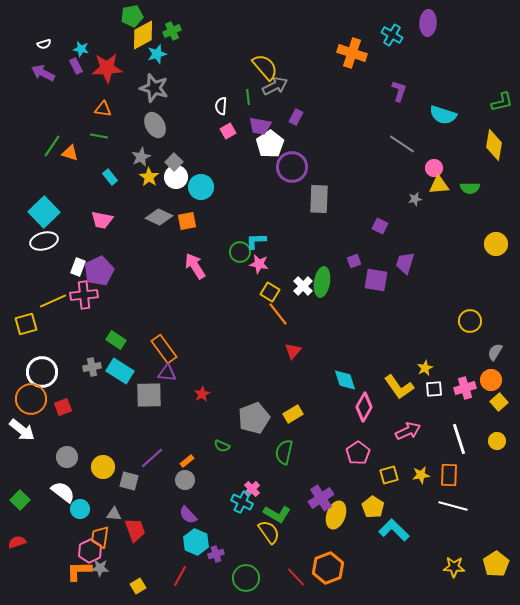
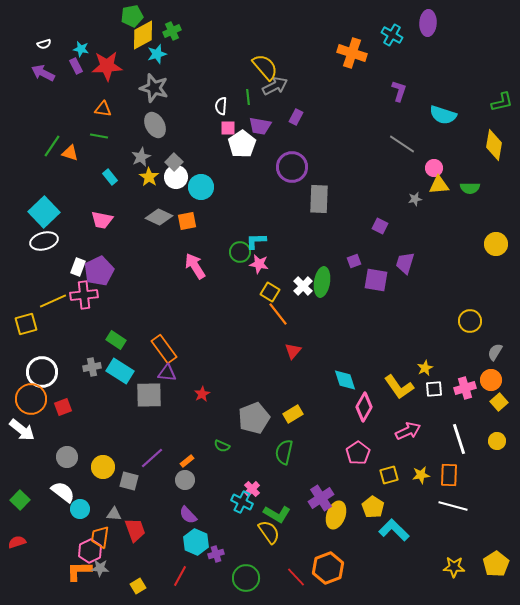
red star at (107, 68): moved 2 px up
pink square at (228, 131): moved 3 px up; rotated 28 degrees clockwise
white pentagon at (270, 144): moved 28 px left
